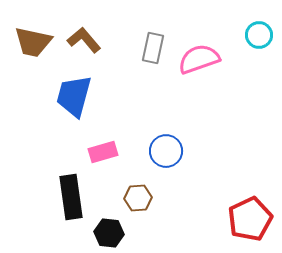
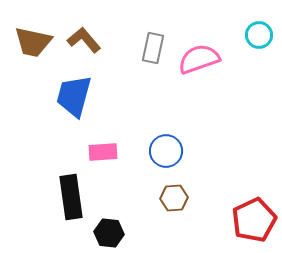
pink rectangle: rotated 12 degrees clockwise
brown hexagon: moved 36 px right
red pentagon: moved 4 px right, 1 px down
